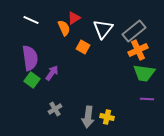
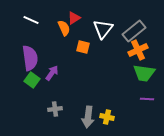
orange square: rotated 16 degrees counterclockwise
gray cross: rotated 24 degrees clockwise
